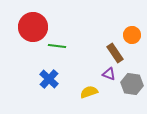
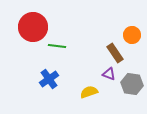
blue cross: rotated 12 degrees clockwise
